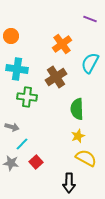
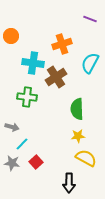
orange cross: rotated 18 degrees clockwise
cyan cross: moved 16 px right, 6 px up
yellow star: rotated 16 degrees clockwise
gray star: moved 1 px right
